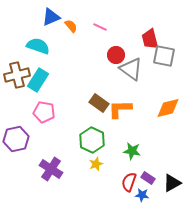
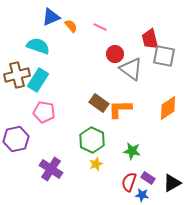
red circle: moved 1 px left, 1 px up
orange diamond: rotated 20 degrees counterclockwise
